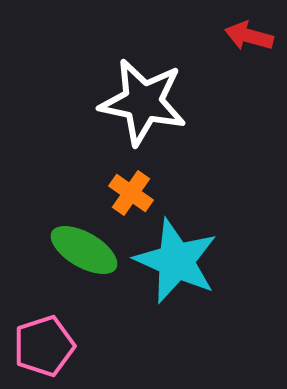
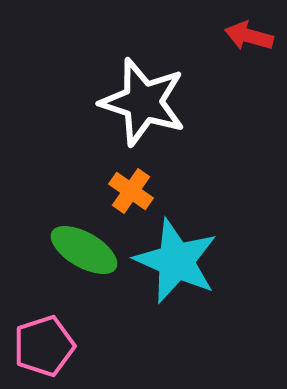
white star: rotated 6 degrees clockwise
orange cross: moved 2 px up
